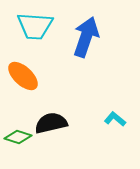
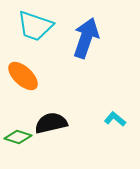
cyan trapezoid: rotated 15 degrees clockwise
blue arrow: moved 1 px down
